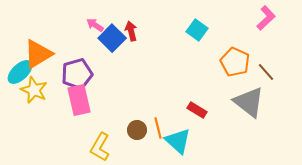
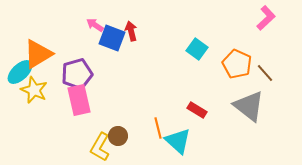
cyan square: moved 19 px down
blue square: rotated 24 degrees counterclockwise
orange pentagon: moved 2 px right, 2 px down
brown line: moved 1 px left, 1 px down
gray triangle: moved 4 px down
brown circle: moved 19 px left, 6 px down
